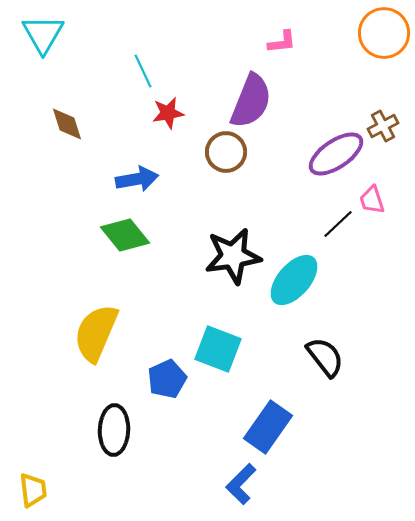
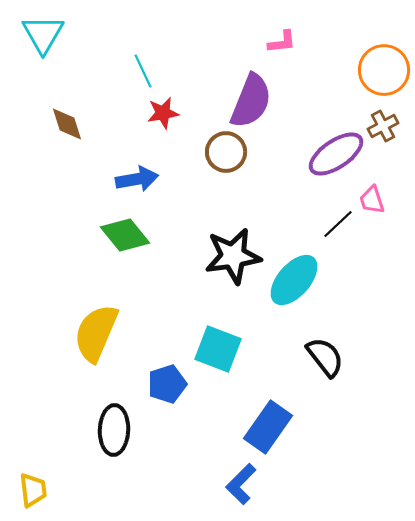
orange circle: moved 37 px down
red star: moved 5 px left
blue pentagon: moved 5 px down; rotated 6 degrees clockwise
